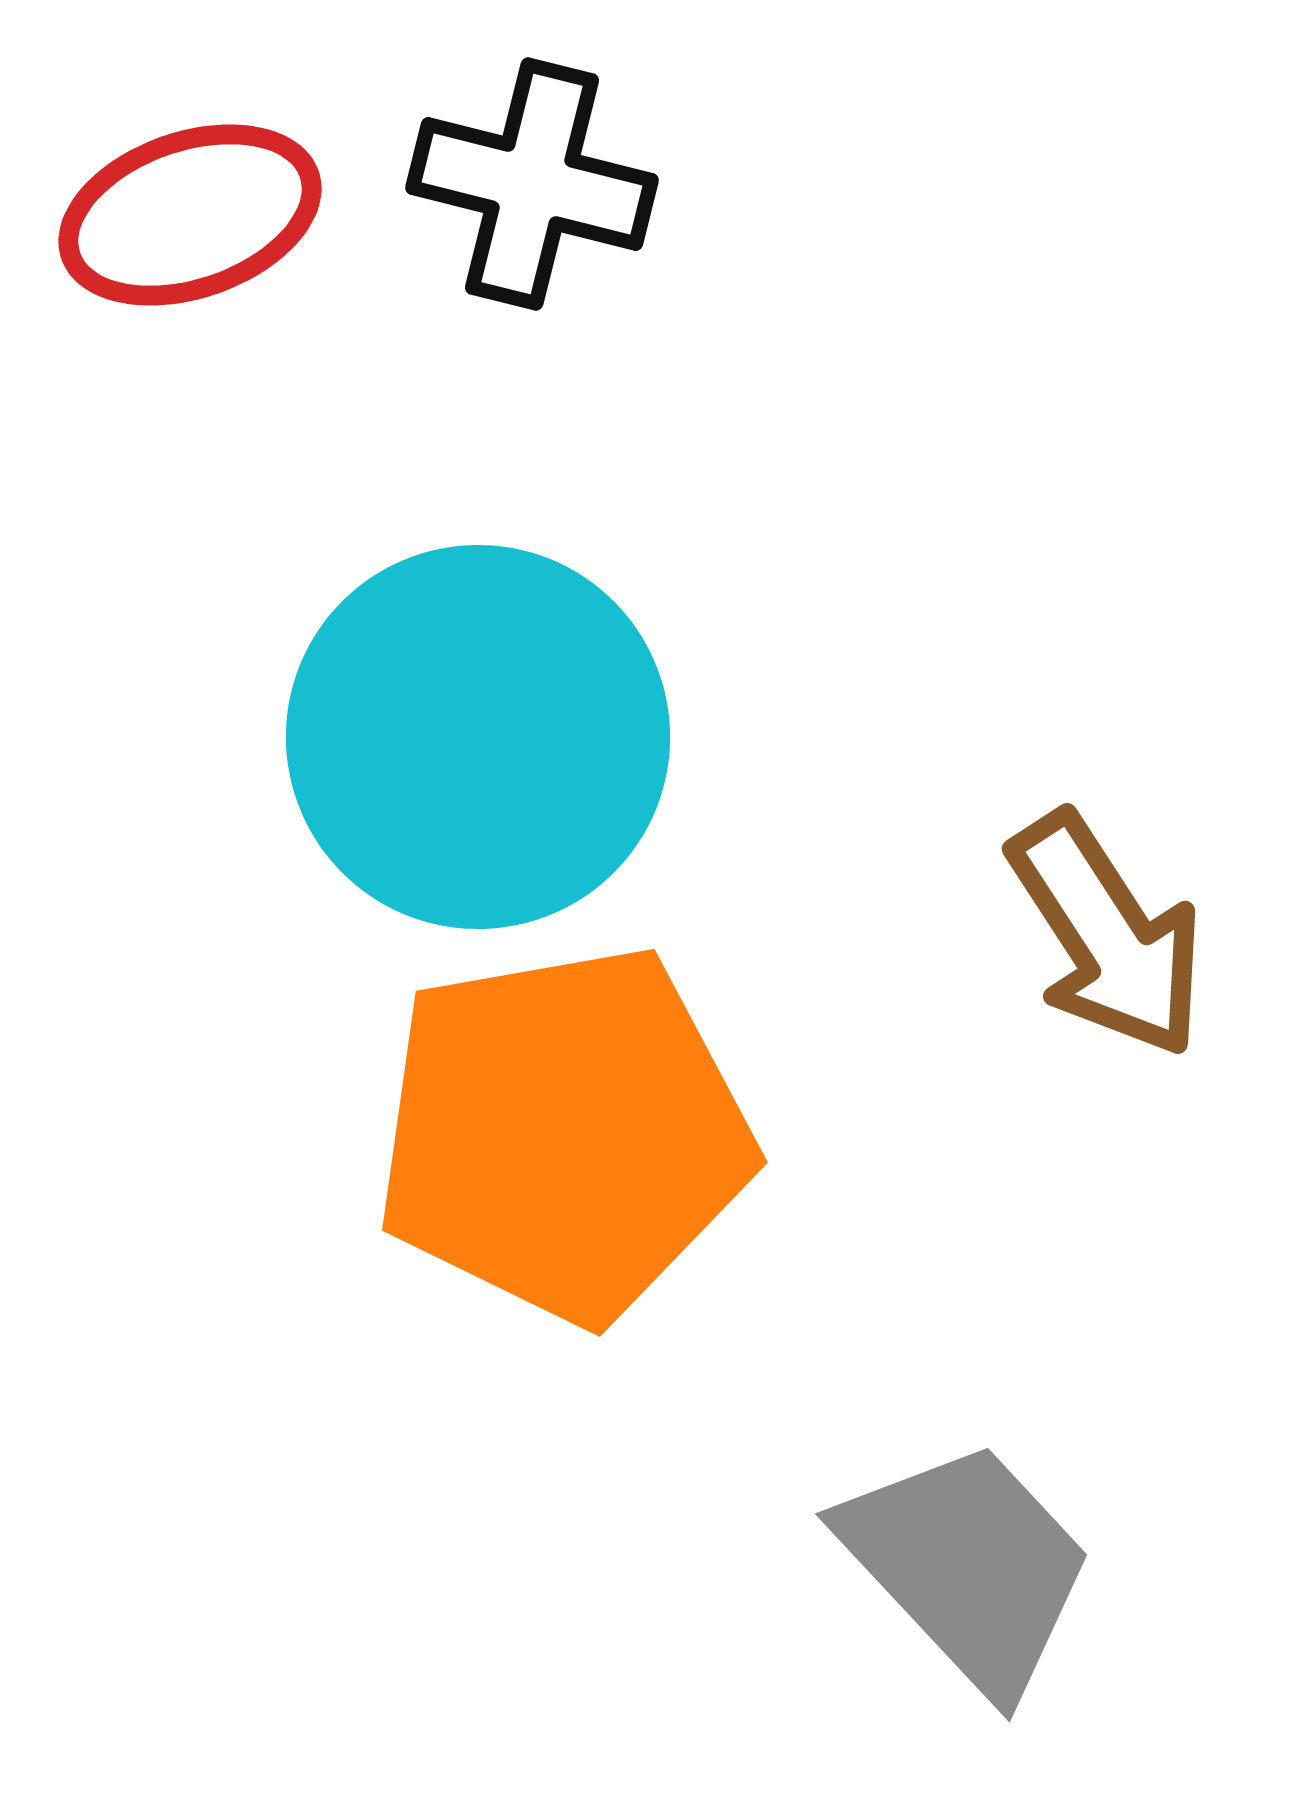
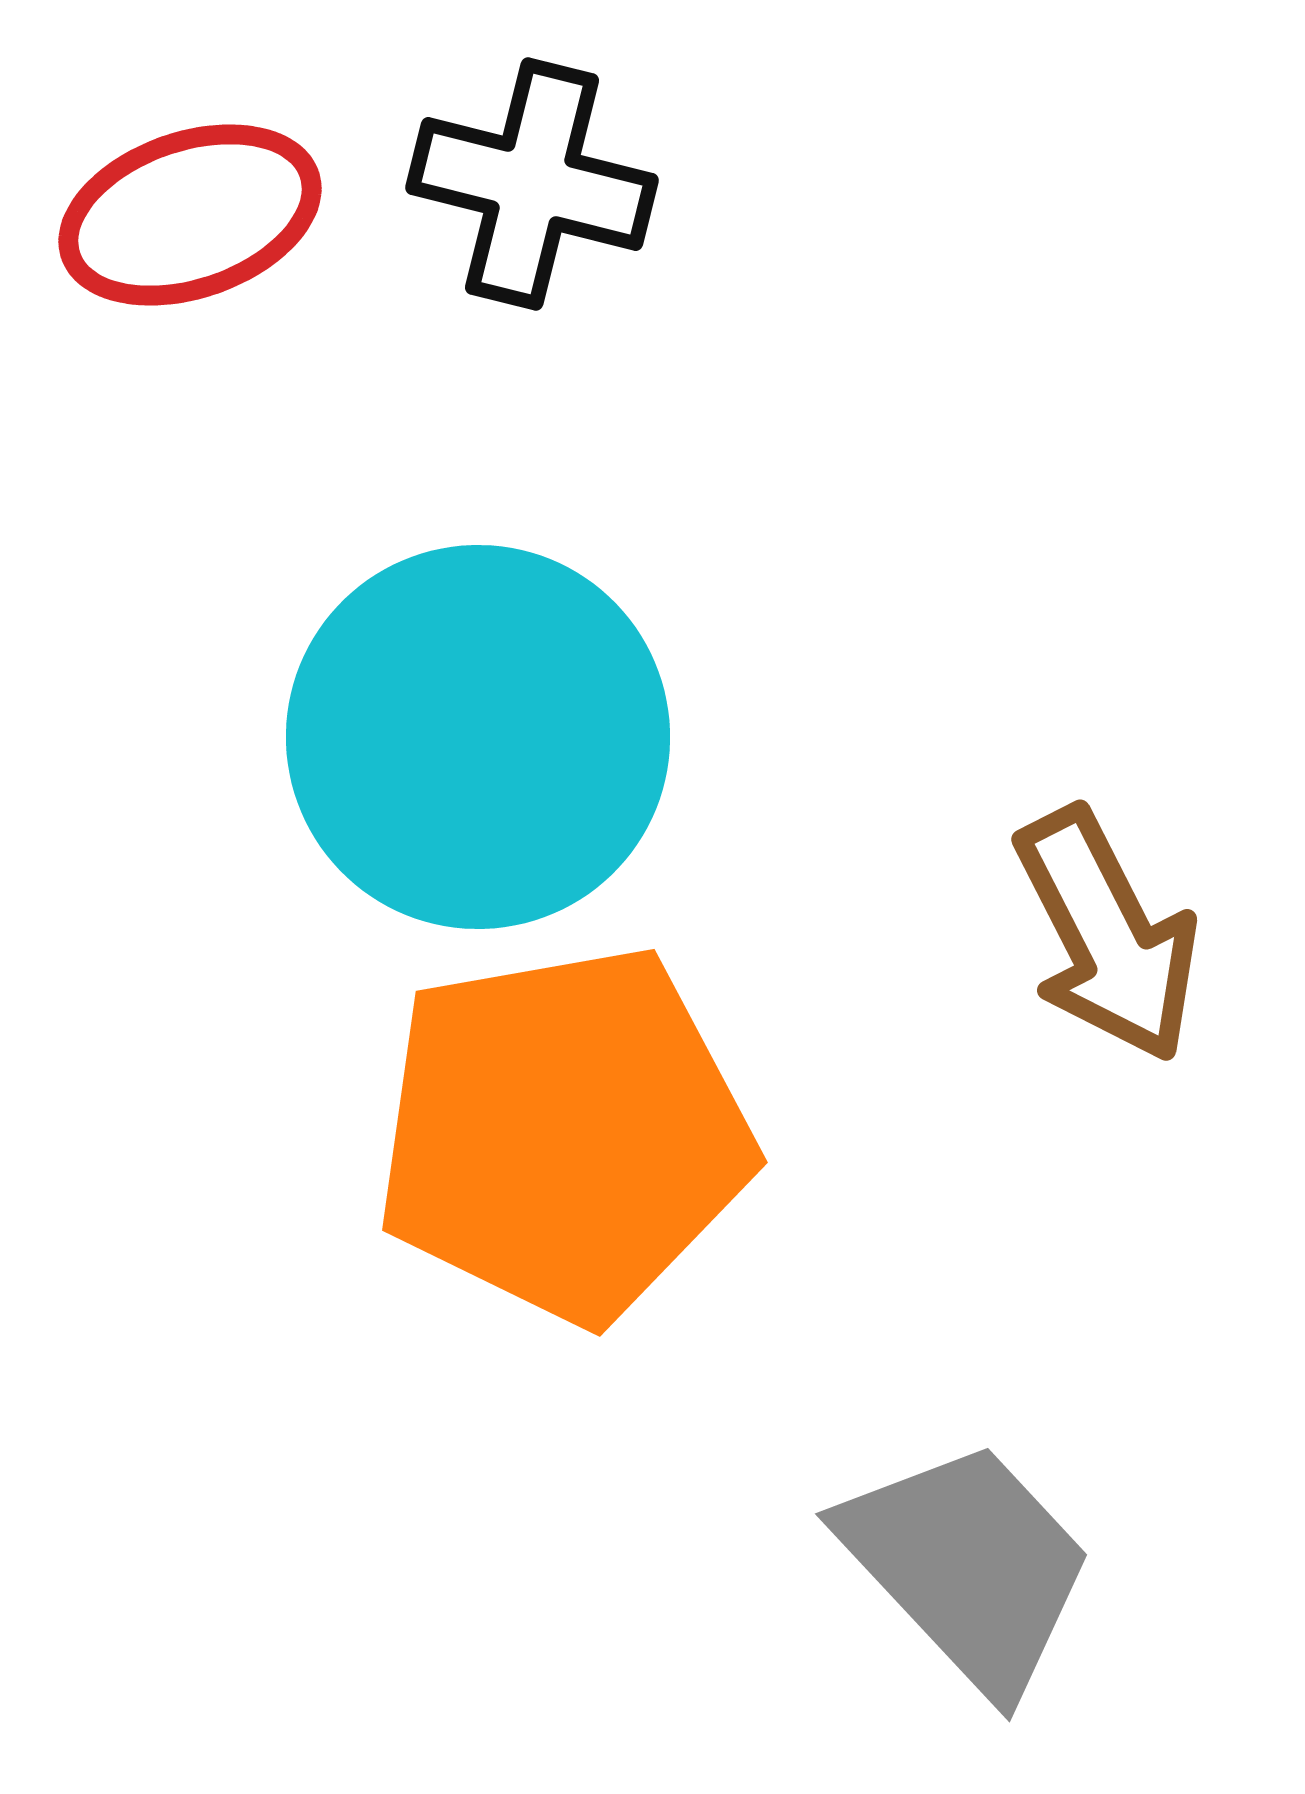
brown arrow: rotated 6 degrees clockwise
